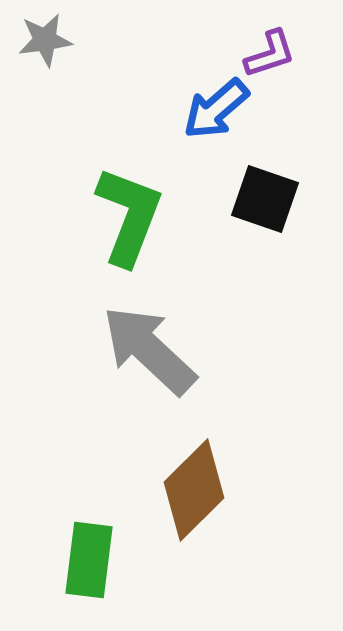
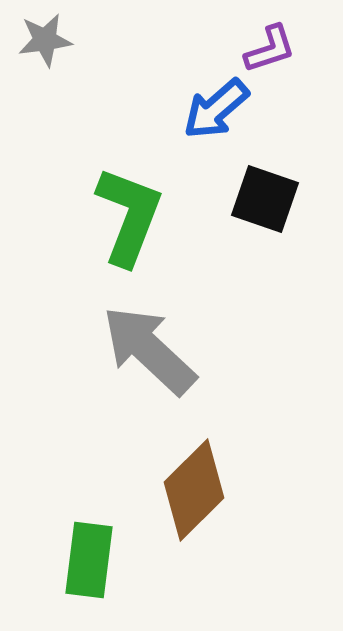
purple L-shape: moved 5 px up
